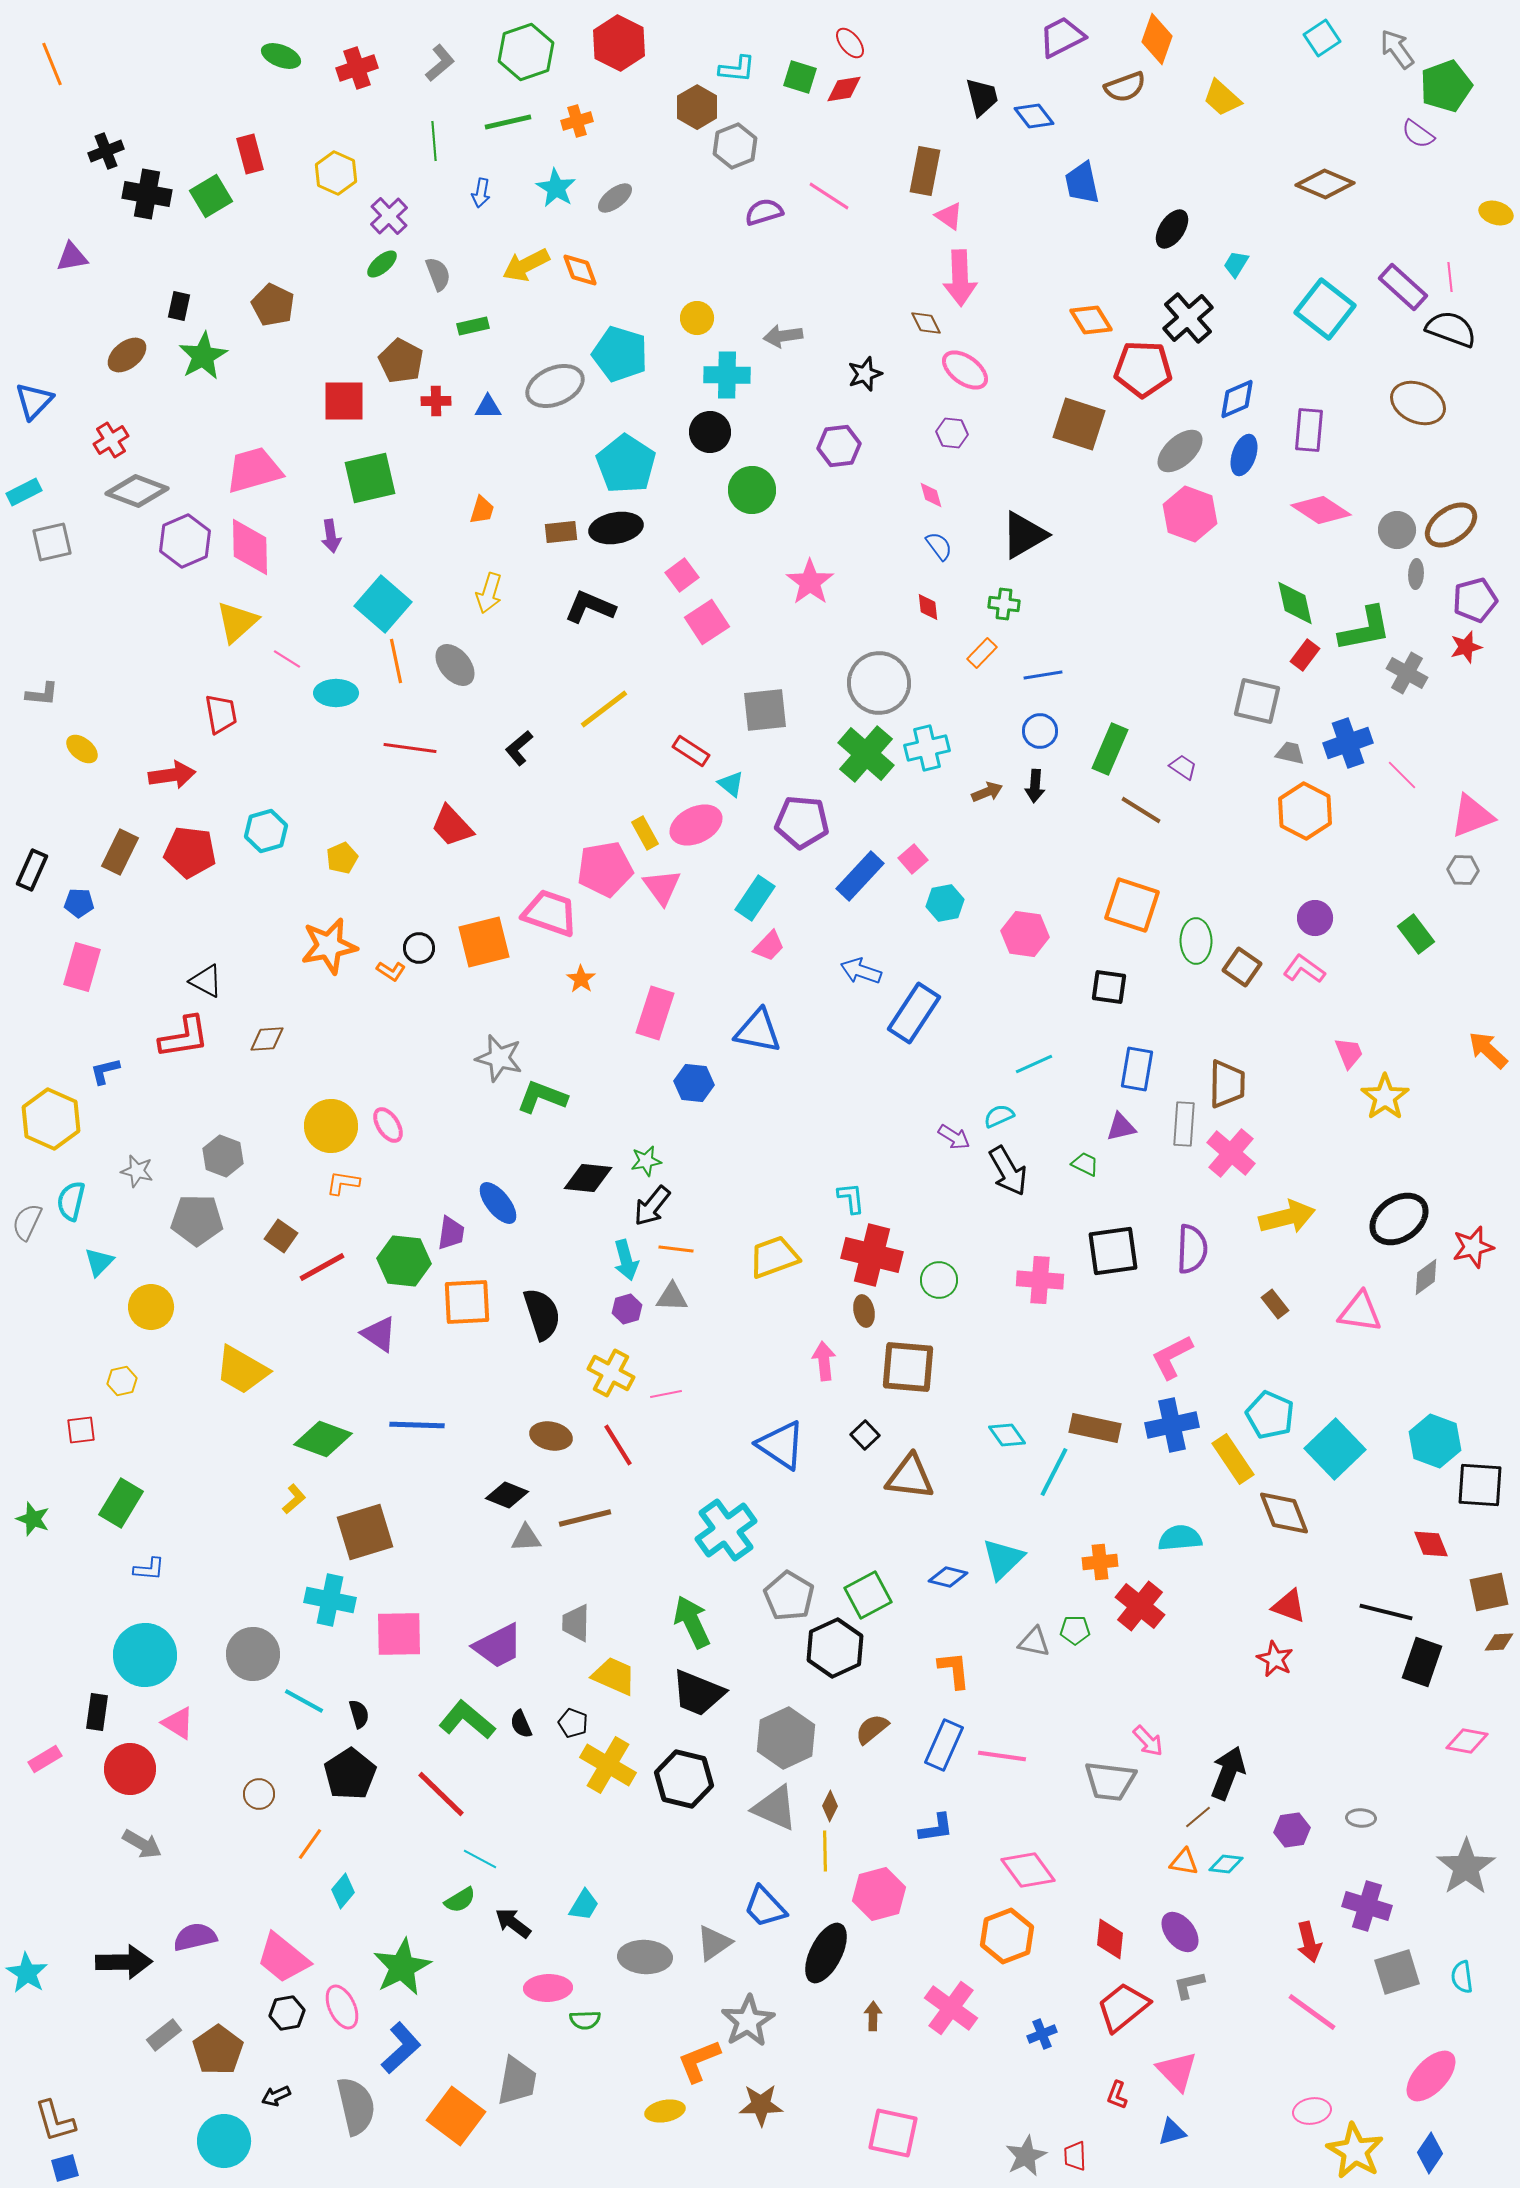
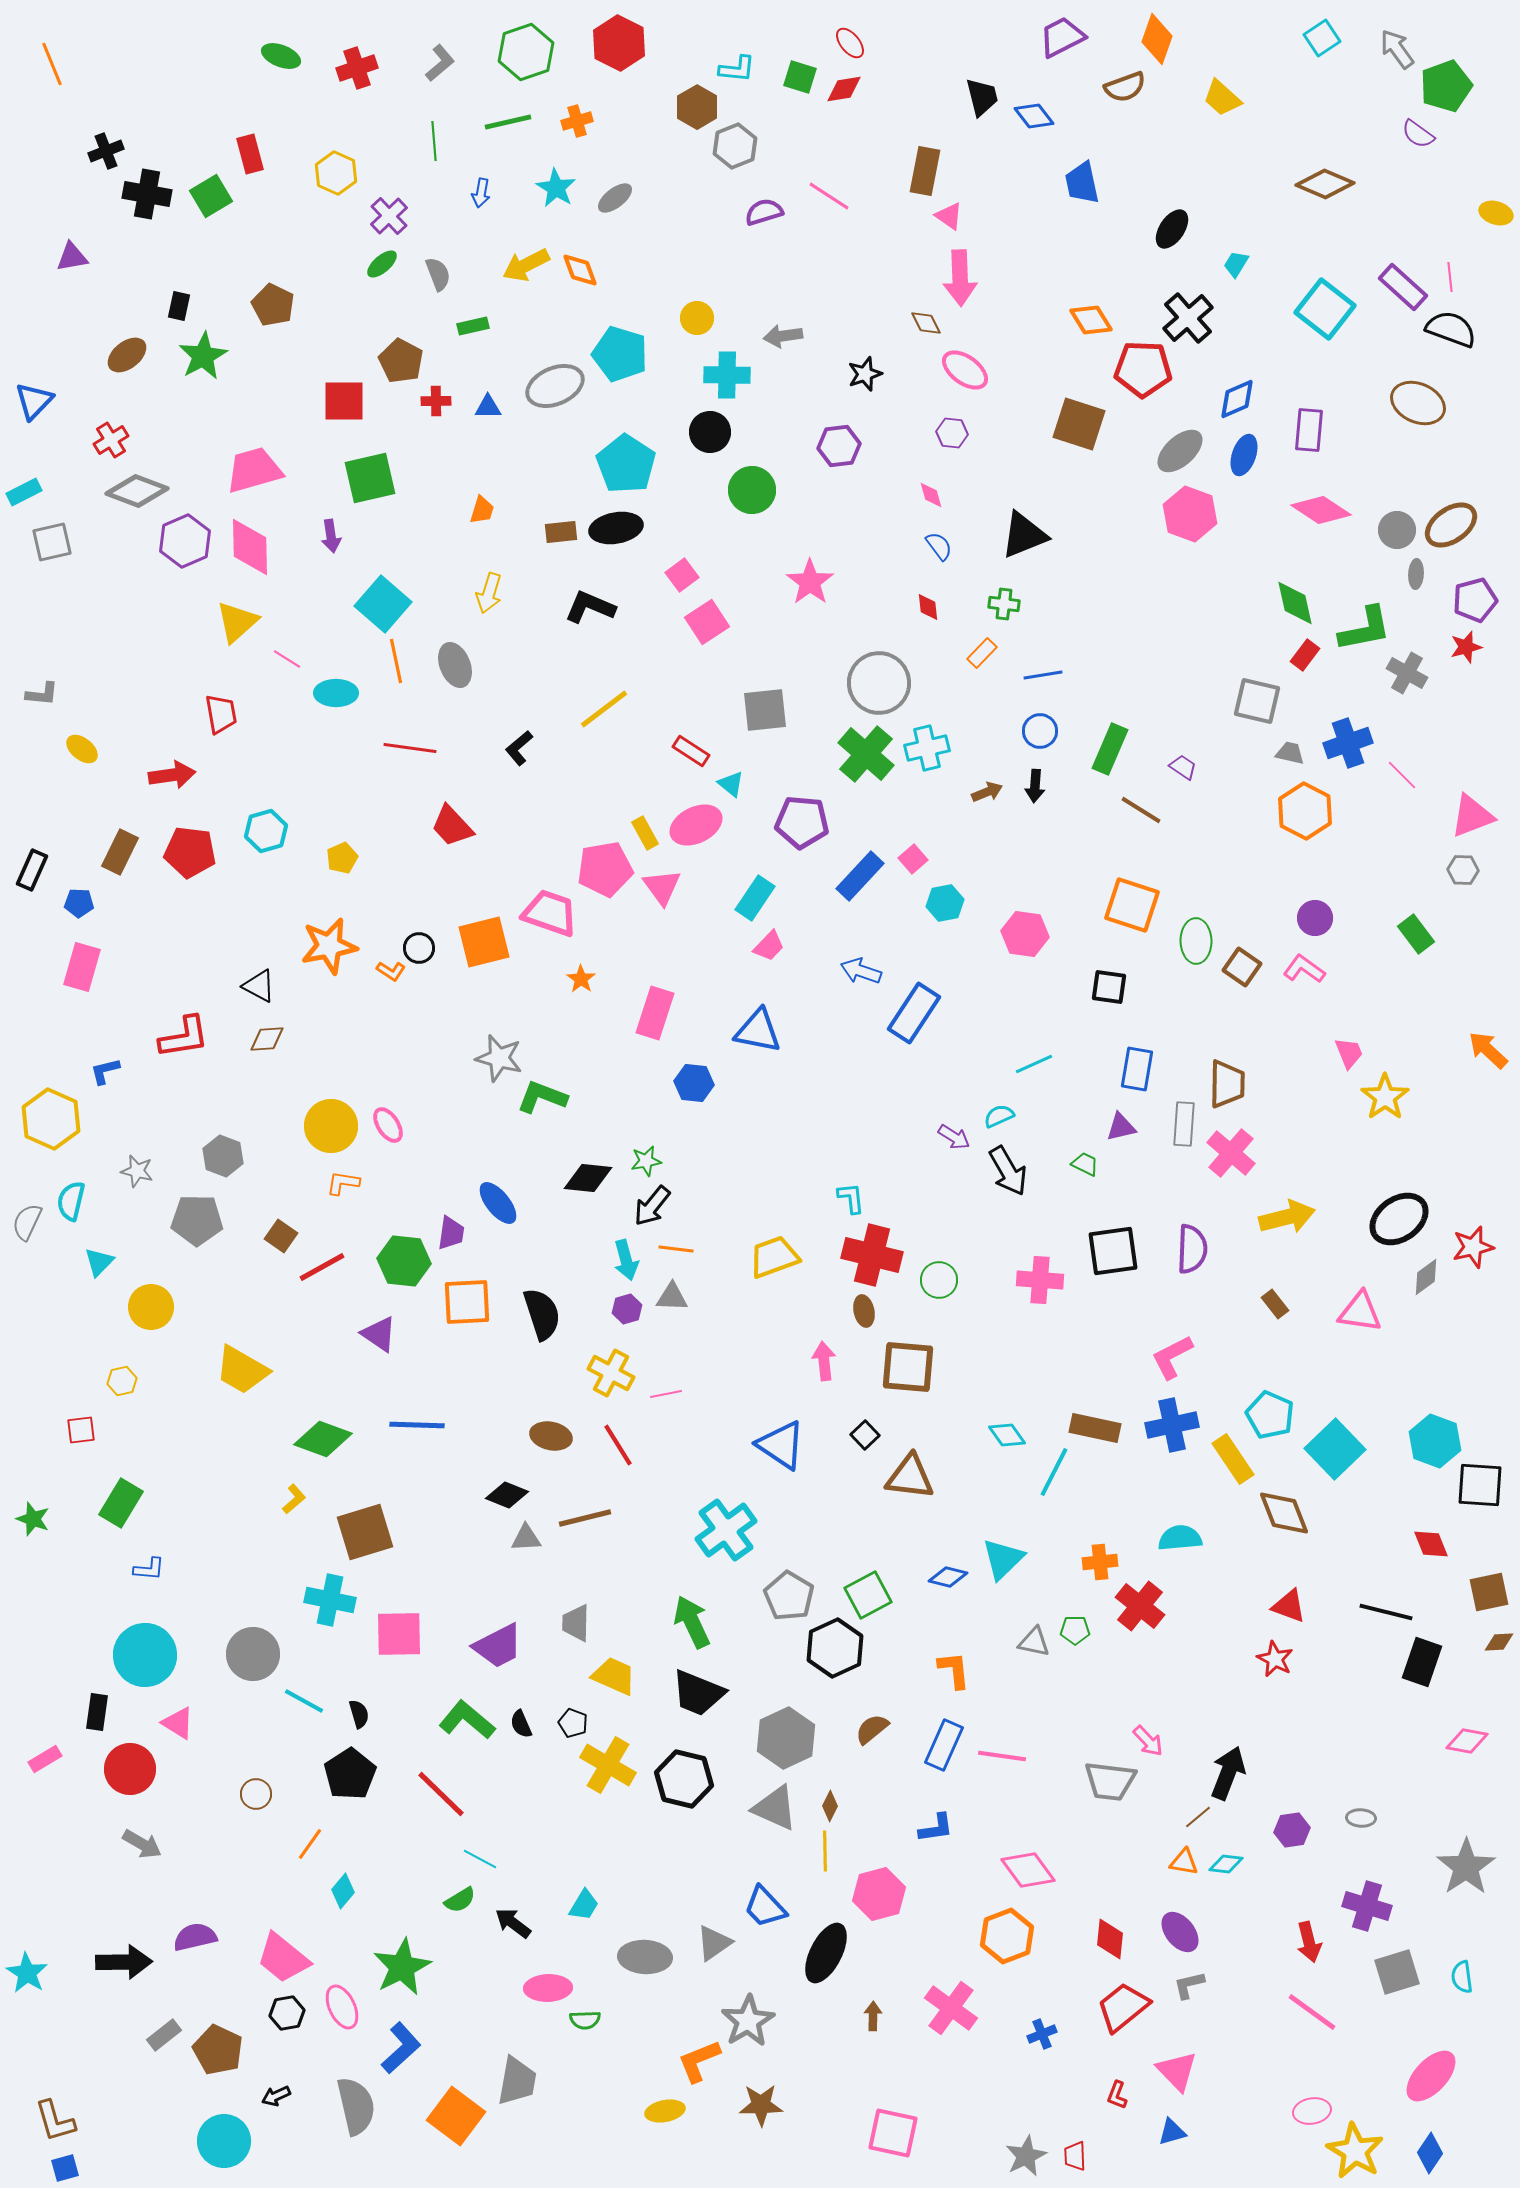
black triangle at (1024, 535): rotated 8 degrees clockwise
gray ellipse at (455, 665): rotated 18 degrees clockwise
black triangle at (206, 981): moved 53 px right, 5 px down
brown circle at (259, 1794): moved 3 px left
brown pentagon at (218, 2050): rotated 12 degrees counterclockwise
